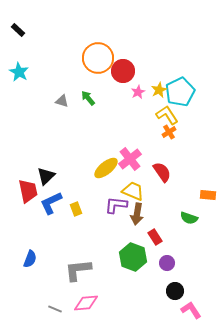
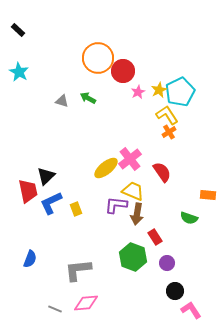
green arrow: rotated 21 degrees counterclockwise
